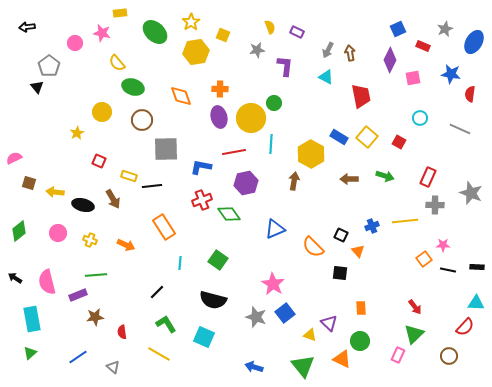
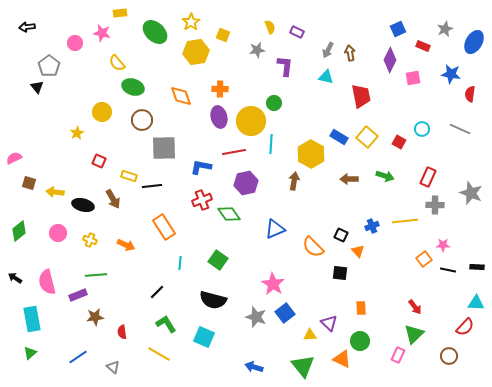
cyan triangle at (326, 77): rotated 14 degrees counterclockwise
yellow circle at (251, 118): moved 3 px down
cyan circle at (420, 118): moved 2 px right, 11 px down
gray square at (166, 149): moved 2 px left, 1 px up
yellow triangle at (310, 335): rotated 24 degrees counterclockwise
